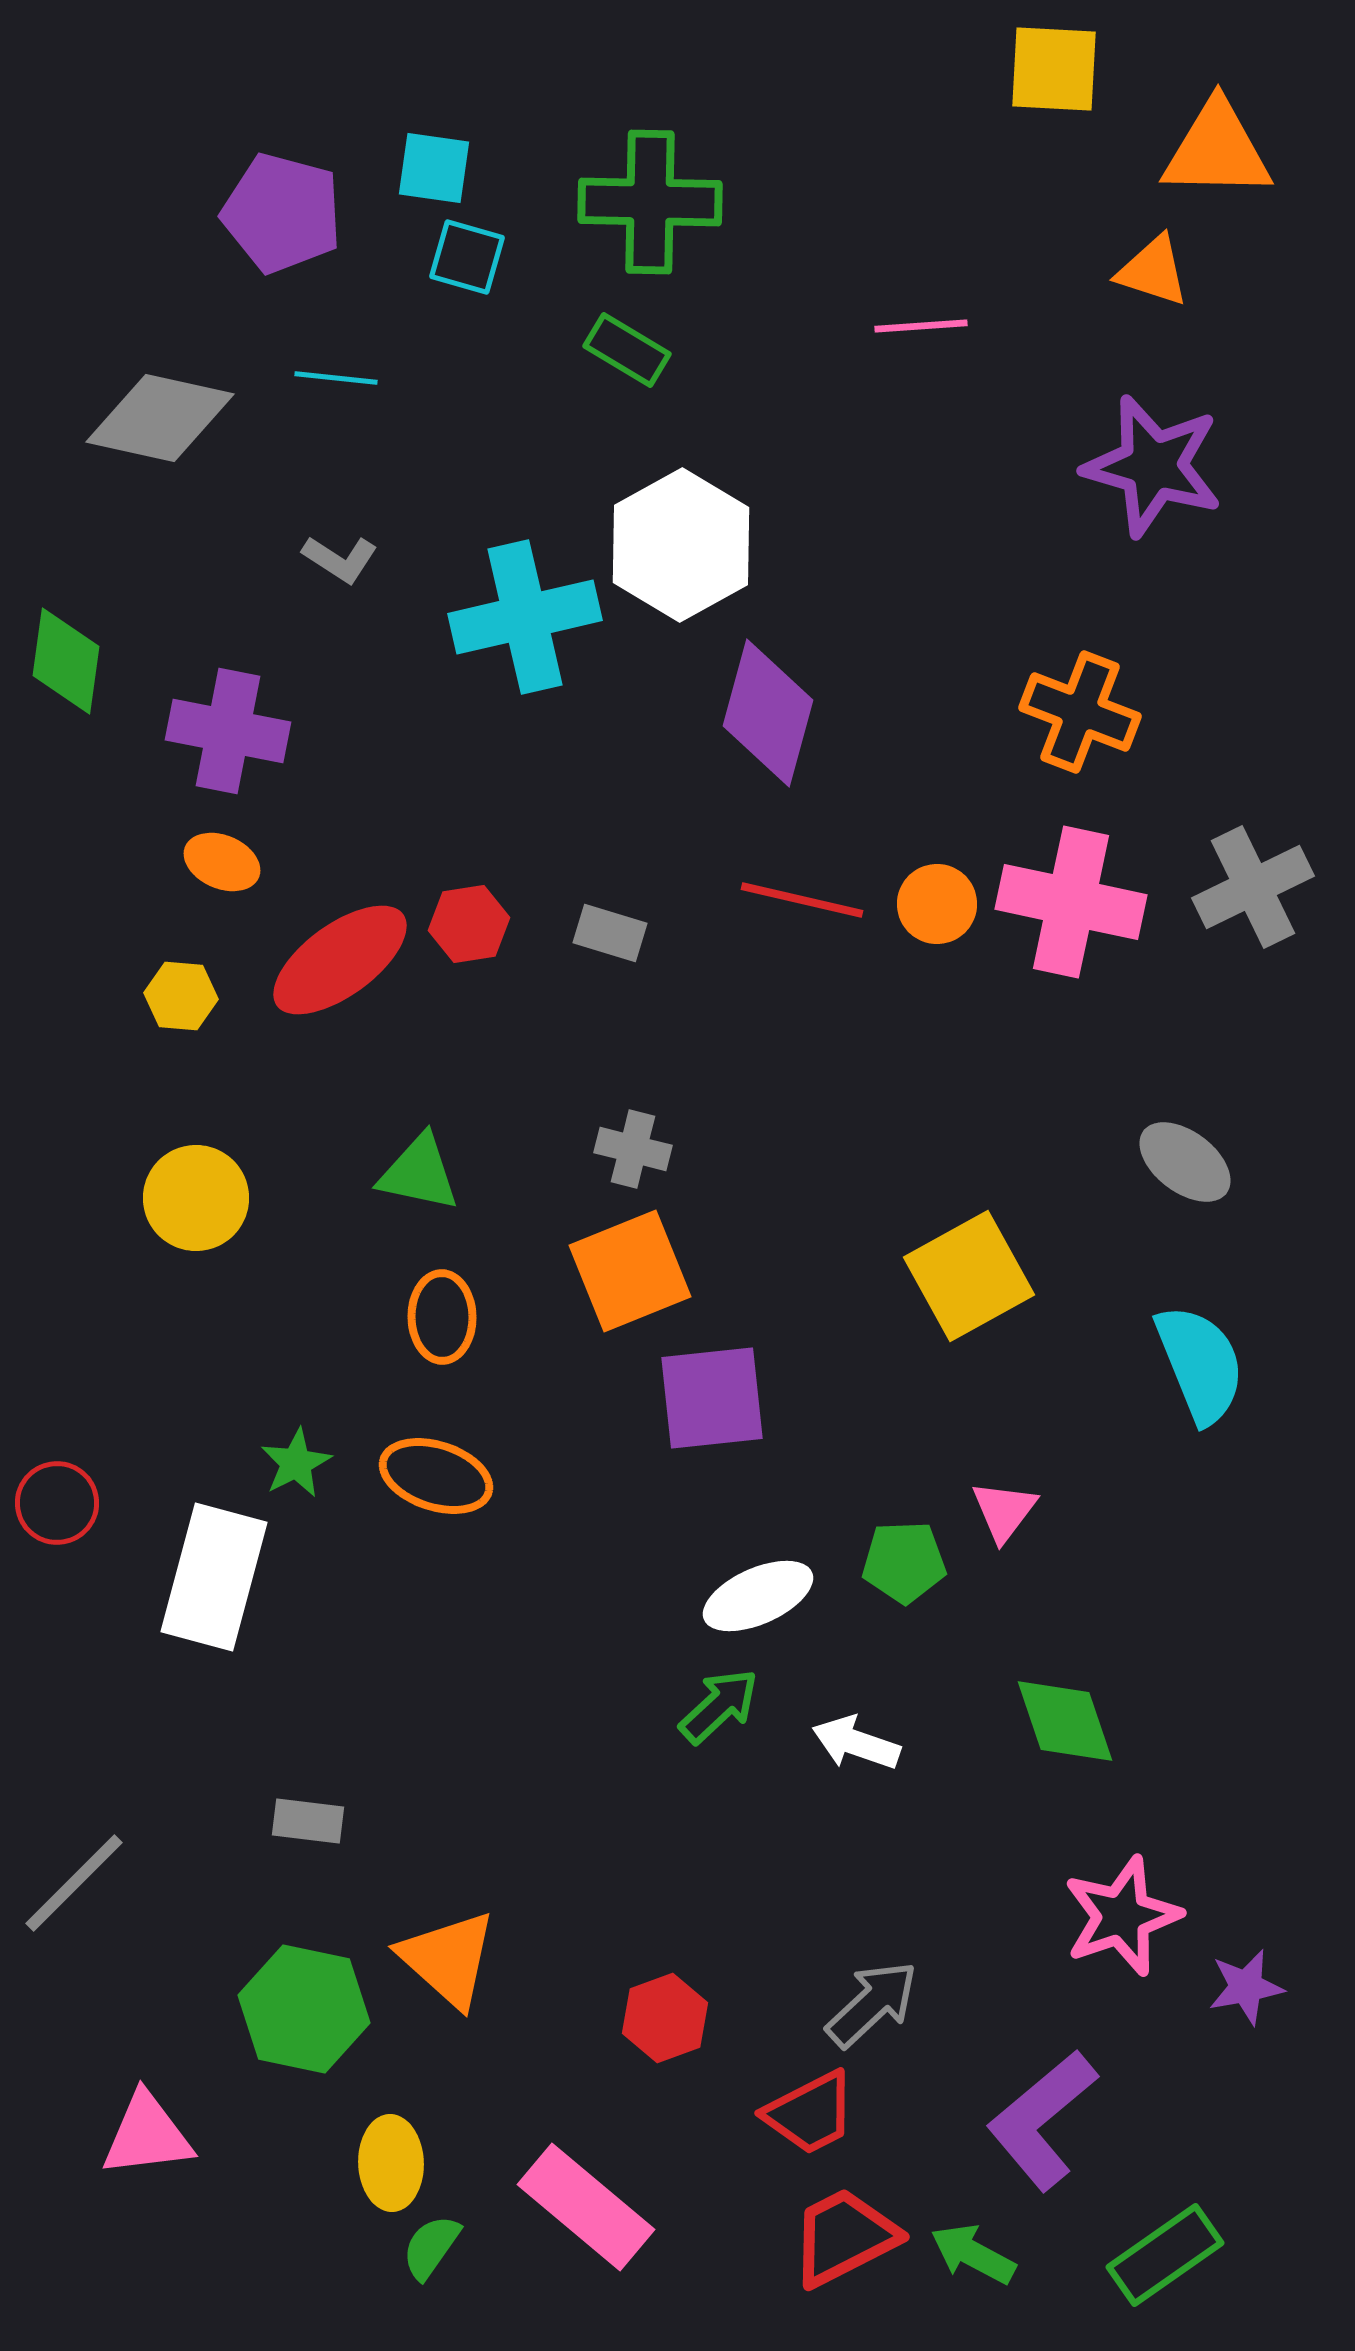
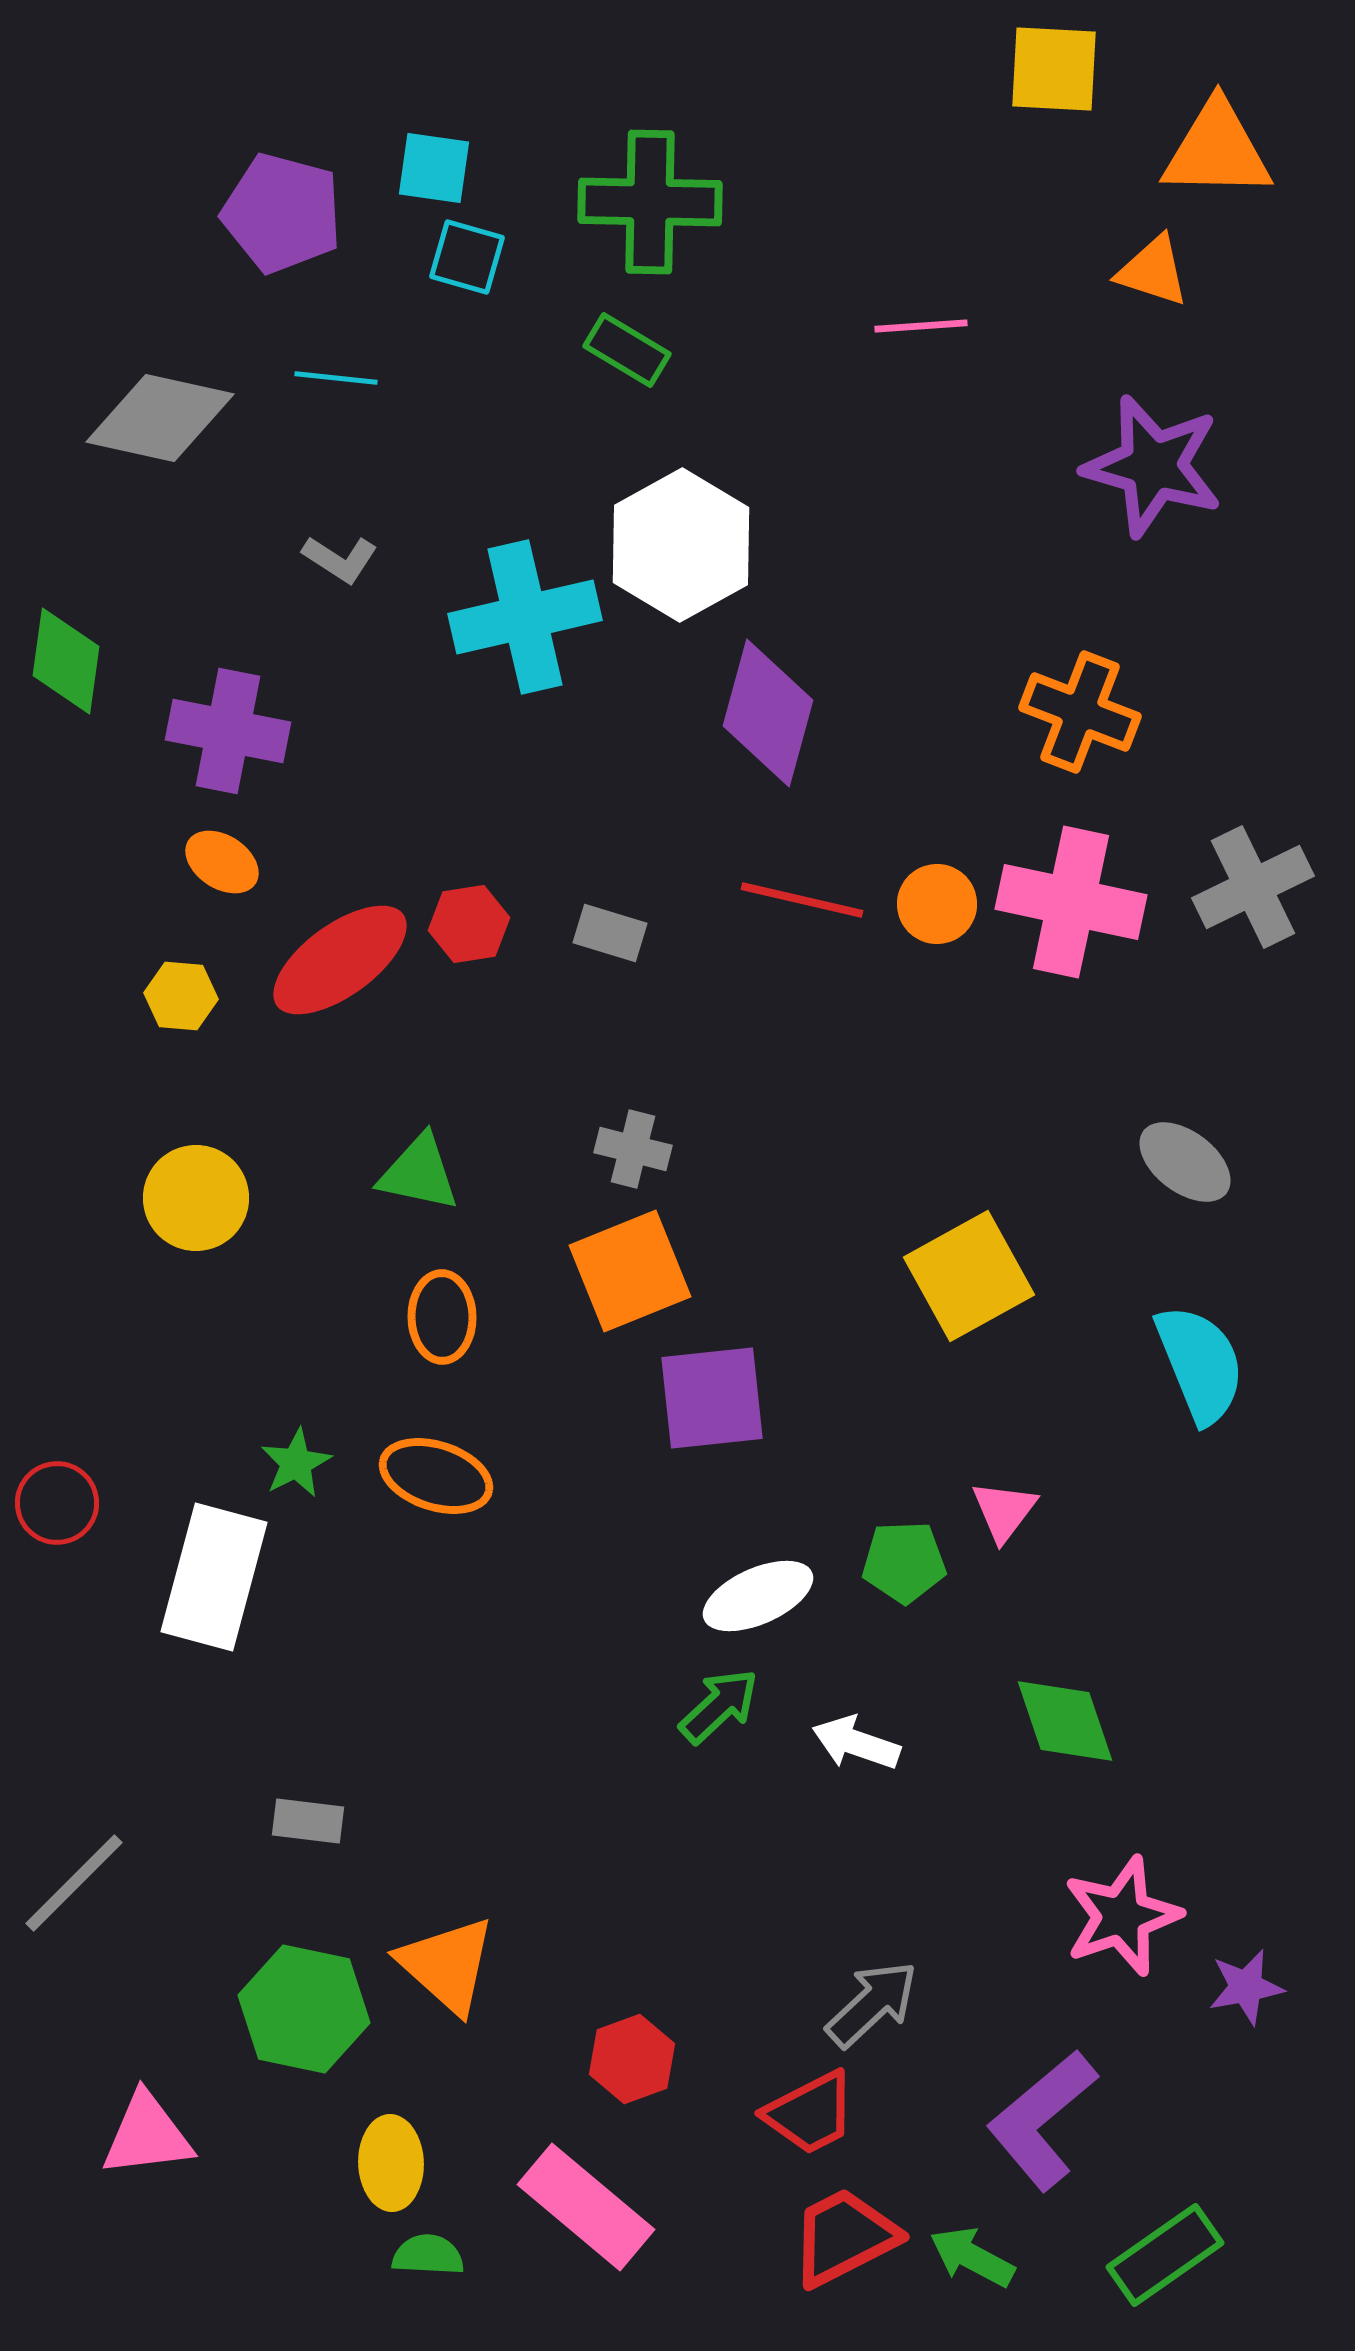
orange ellipse at (222, 862): rotated 10 degrees clockwise
orange triangle at (448, 1959): moved 1 px left, 6 px down
red hexagon at (665, 2018): moved 33 px left, 41 px down
green semicircle at (431, 2247): moved 3 px left, 8 px down; rotated 58 degrees clockwise
green arrow at (973, 2254): moved 1 px left, 3 px down
